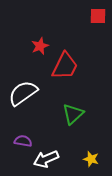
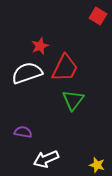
red square: rotated 30 degrees clockwise
red trapezoid: moved 2 px down
white semicircle: moved 4 px right, 20 px up; rotated 16 degrees clockwise
green triangle: moved 14 px up; rotated 10 degrees counterclockwise
purple semicircle: moved 9 px up
yellow star: moved 6 px right, 6 px down
